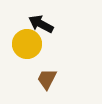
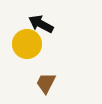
brown trapezoid: moved 1 px left, 4 px down
